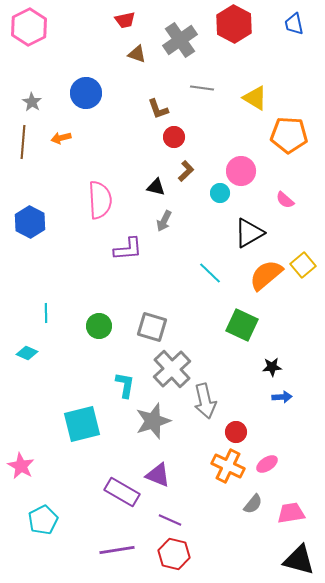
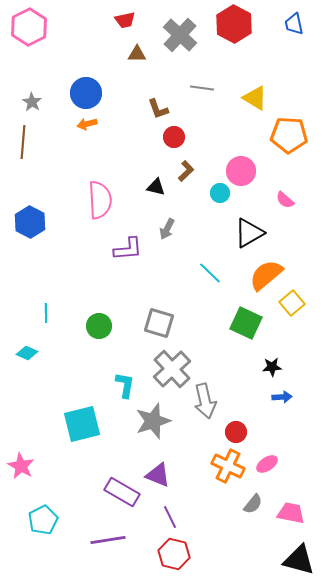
gray cross at (180, 40): moved 5 px up; rotated 12 degrees counterclockwise
brown triangle at (137, 54): rotated 18 degrees counterclockwise
orange arrow at (61, 138): moved 26 px right, 14 px up
gray arrow at (164, 221): moved 3 px right, 8 px down
yellow square at (303, 265): moved 11 px left, 38 px down
green square at (242, 325): moved 4 px right, 2 px up
gray square at (152, 327): moved 7 px right, 4 px up
pink trapezoid at (291, 513): rotated 20 degrees clockwise
purple line at (170, 520): moved 3 px up; rotated 40 degrees clockwise
purple line at (117, 550): moved 9 px left, 10 px up
